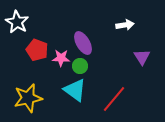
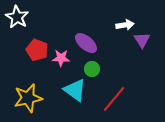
white star: moved 5 px up
purple ellipse: moved 3 px right; rotated 20 degrees counterclockwise
purple triangle: moved 17 px up
green circle: moved 12 px right, 3 px down
